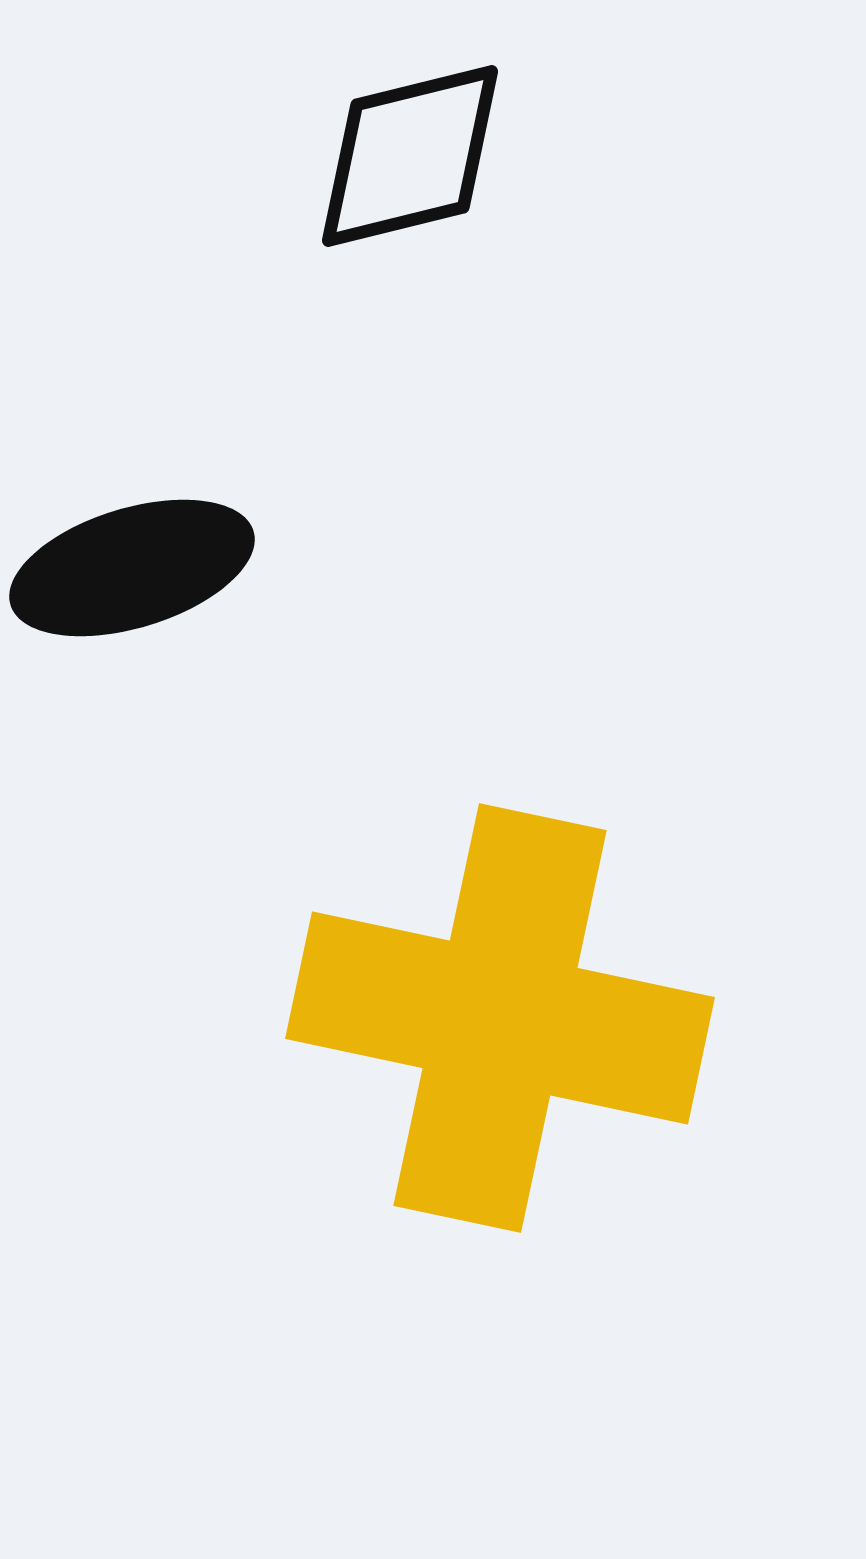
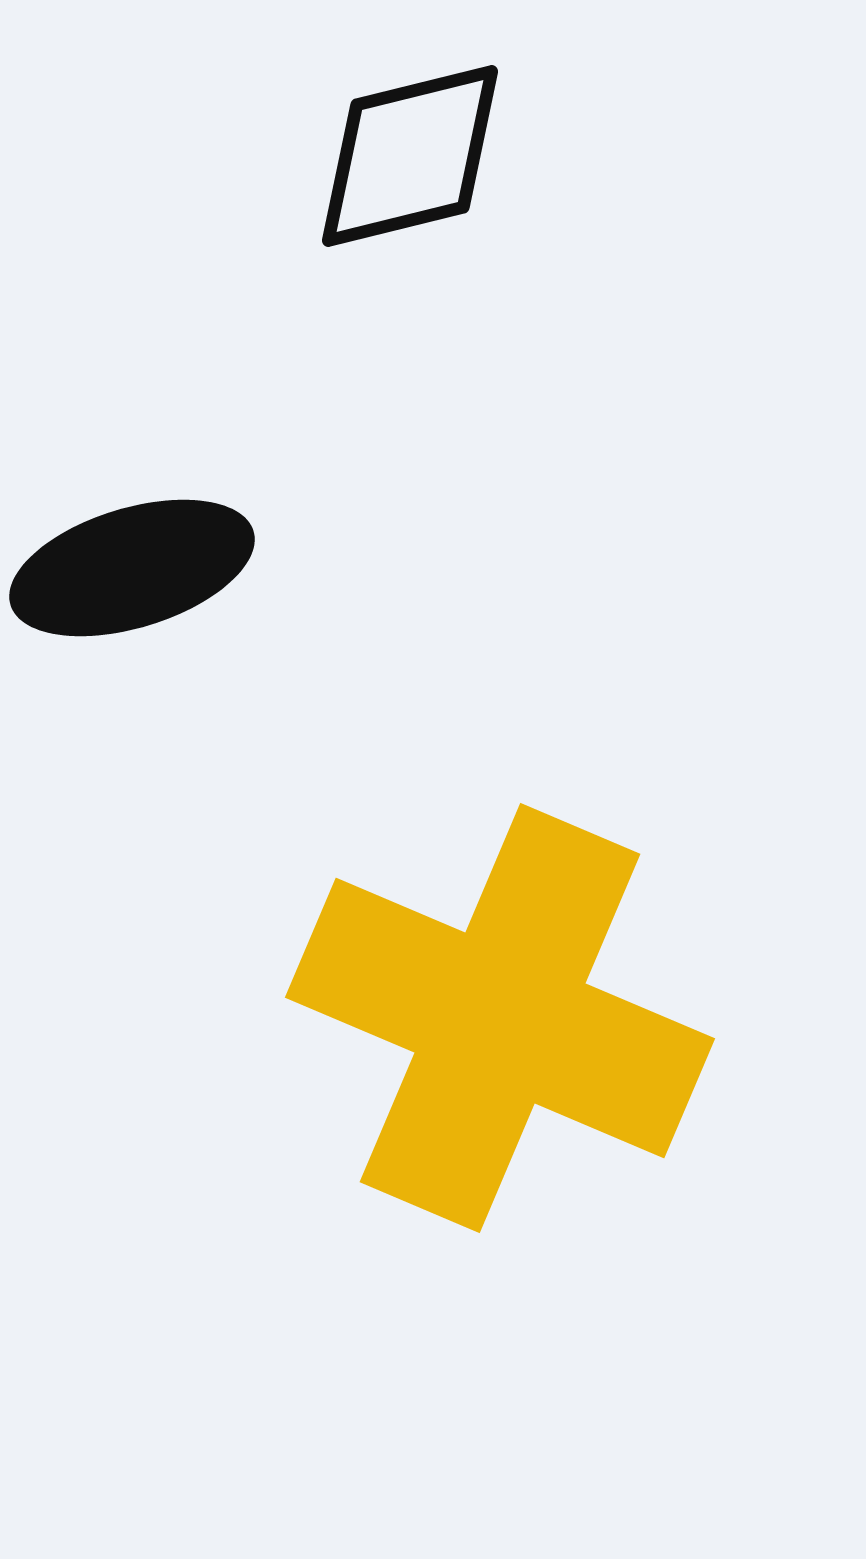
yellow cross: rotated 11 degrees clockwise
